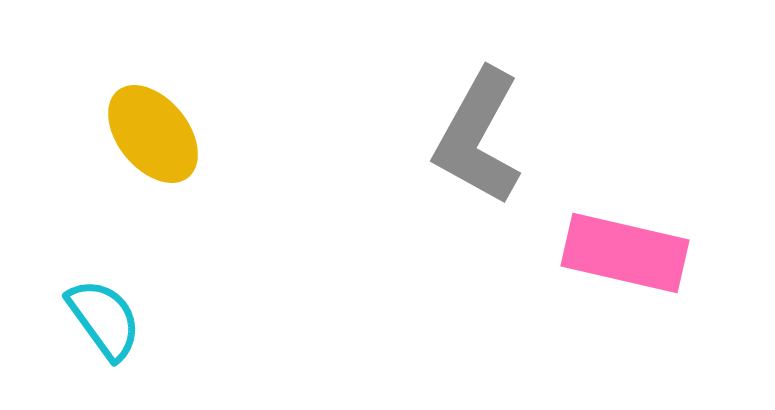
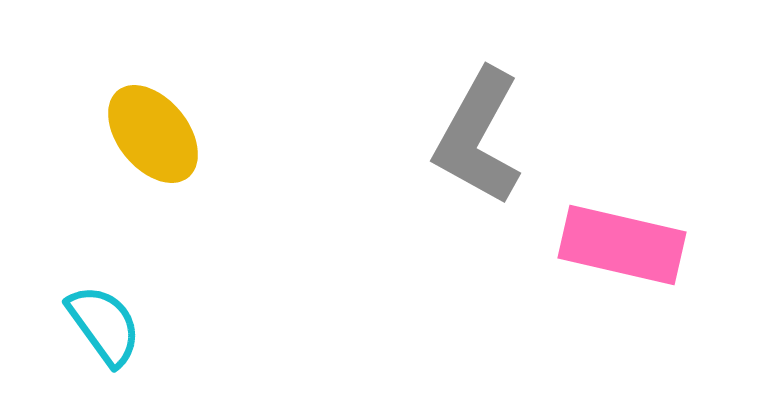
pink rectangle: moved 3 px left, 8 px up
cyan semicircle: moved 6 px down
